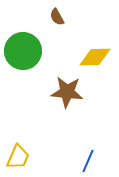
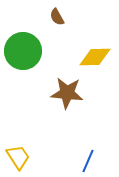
brown star: moved 1 px down
yellow trapezoid: rotated 56 degrees counterclockwise
